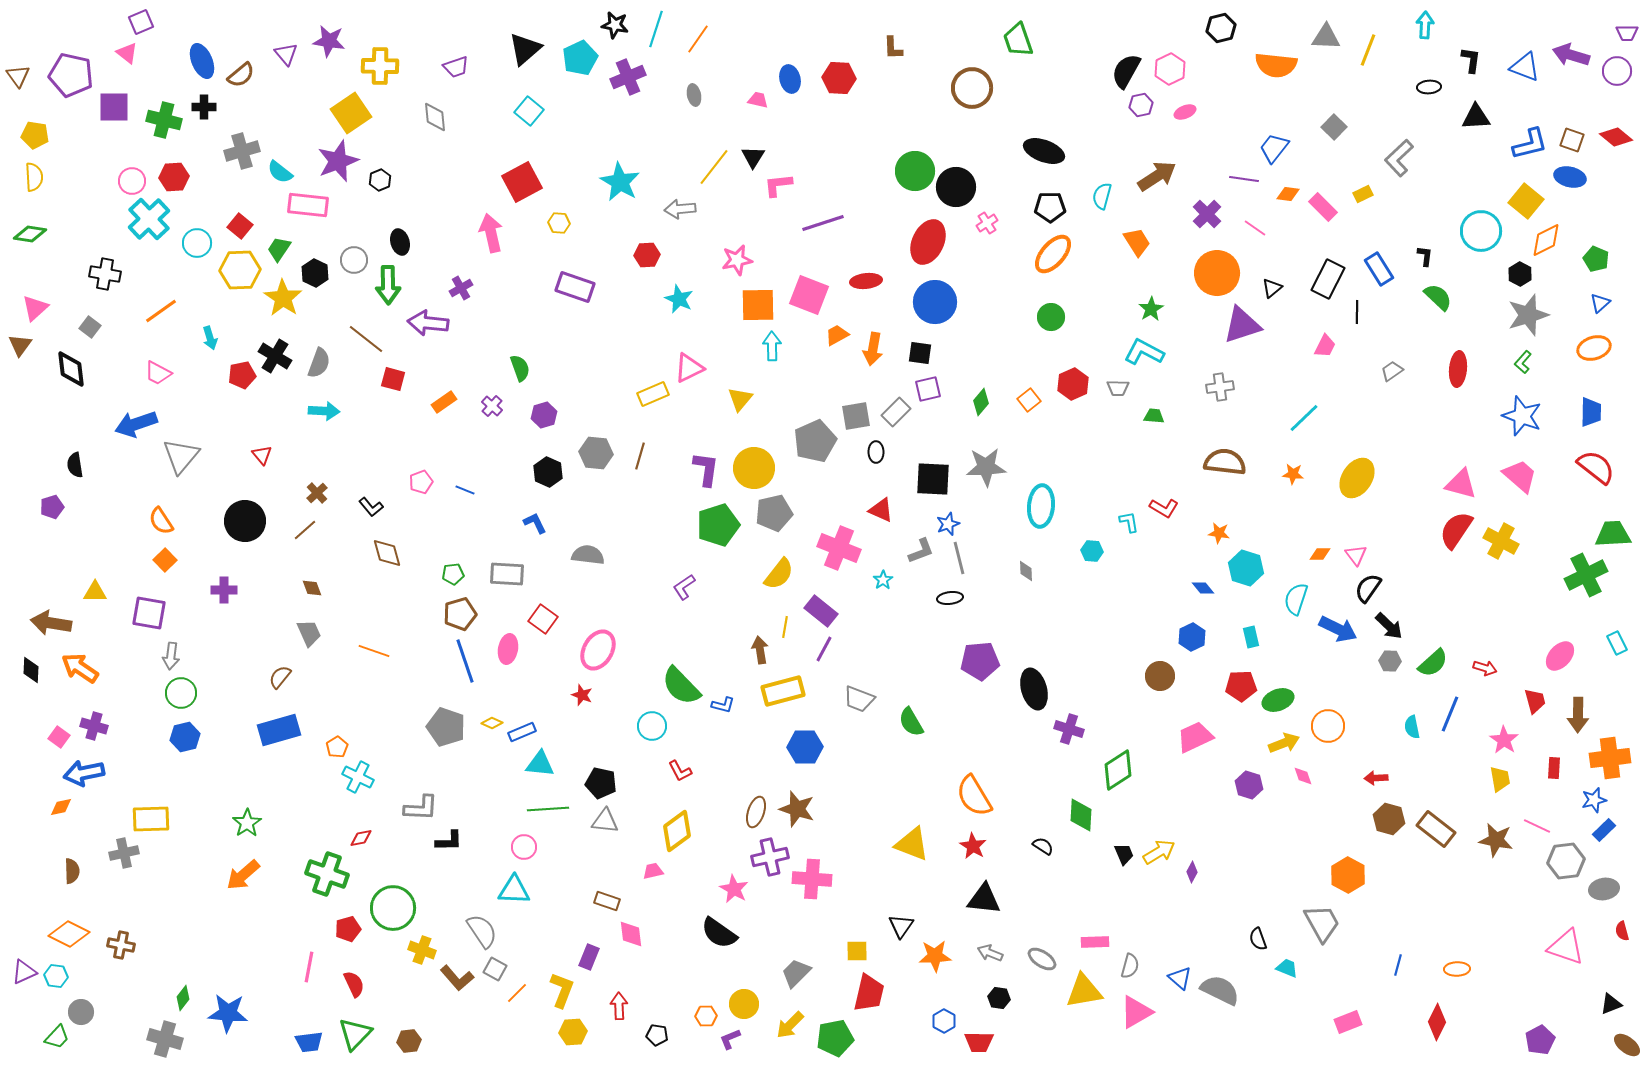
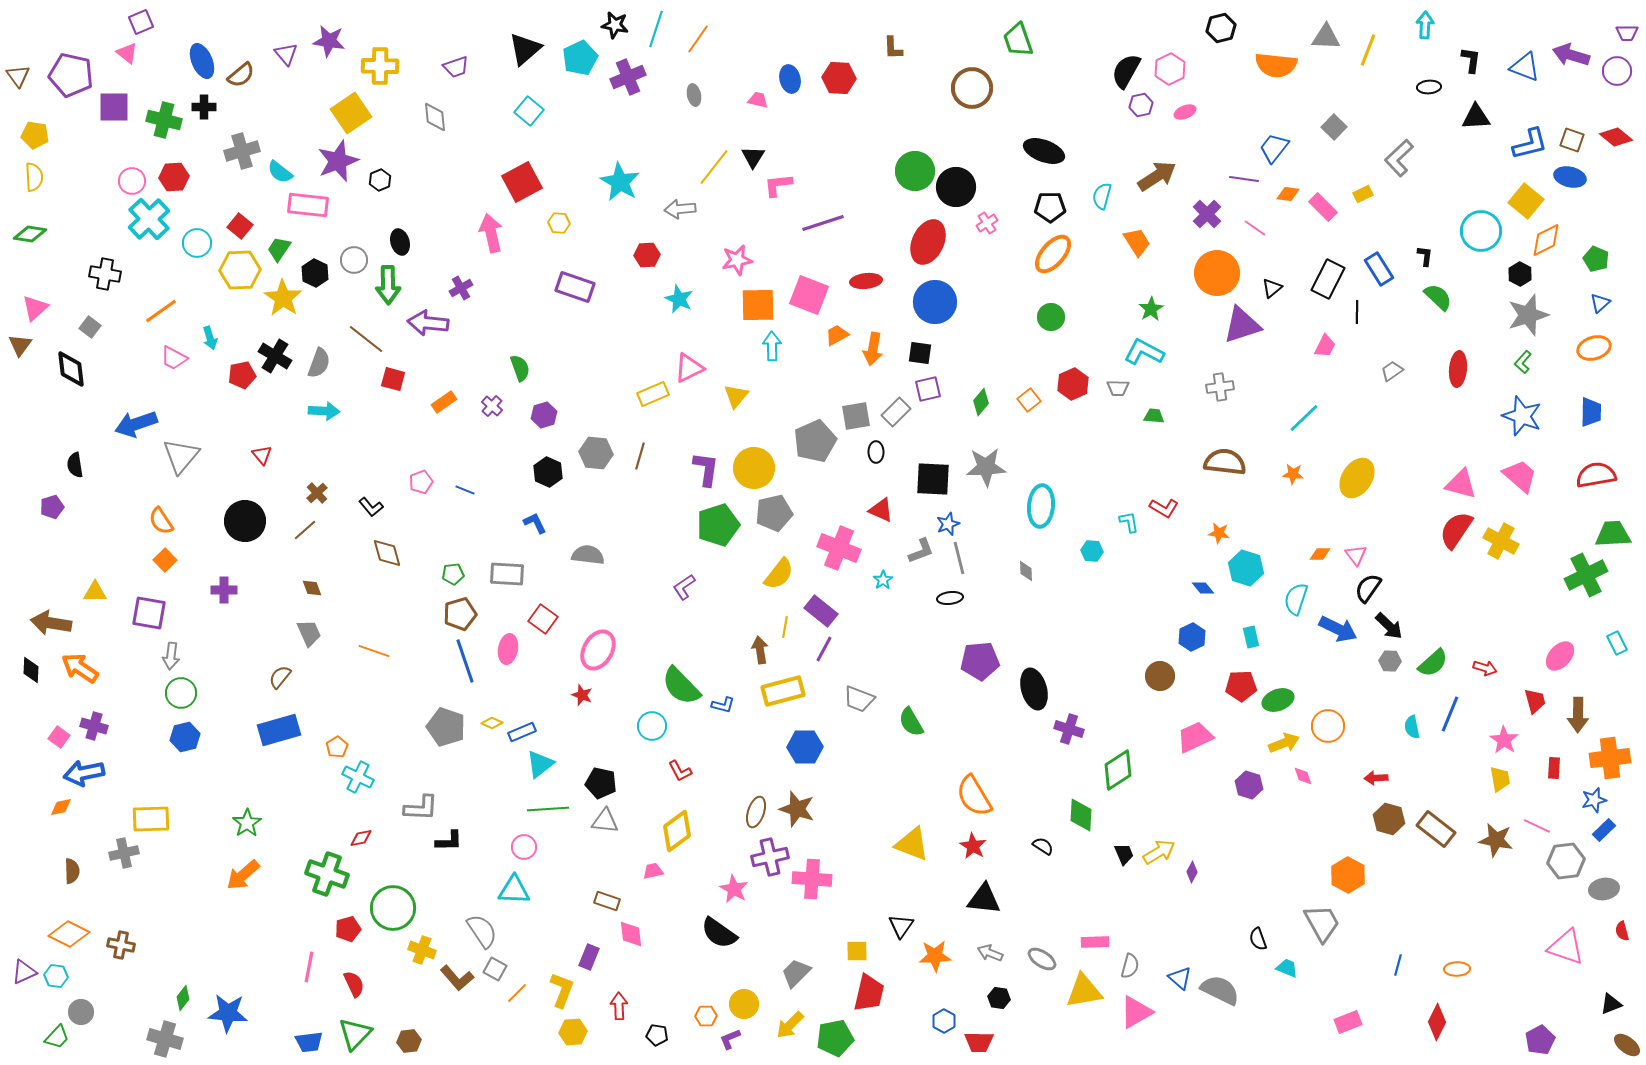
pink trapezoid at (158, 373): moved 16 px right, 15 px up
yellow triangle at (740, 399): moved 4 px left, 3 px up
red semicircle at (1596, 467): moved 8 px down; rotated 48 degrees counterclockwise
cyan triangle at (540, 764): rotated 44 degrees counterclockwise
